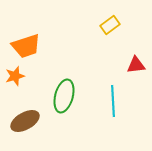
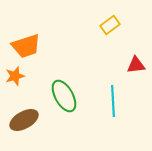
green ellipse: rotated 44 degrees counterclockwise
brown ellipse: moved 1 px left, 1 px up
